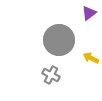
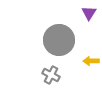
purple triangle: rotated 21 degrees counterclockwise
yellow arrow: moved 3 px down; rotated 28 degrees counterclockwise
